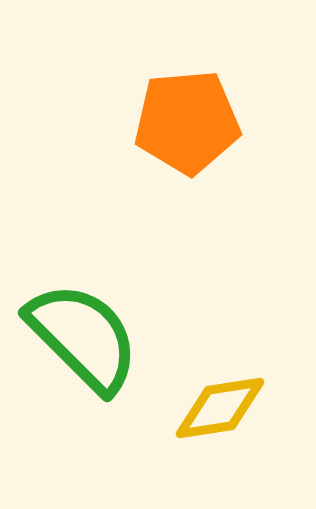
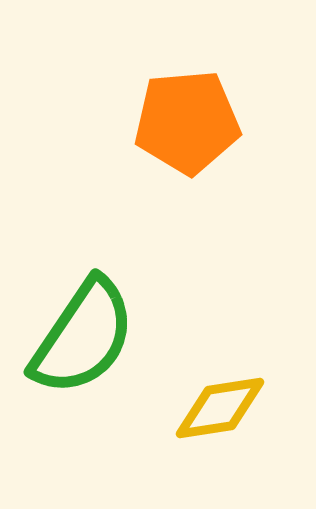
green semicircle: rotated 79 degrees clockwise
